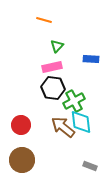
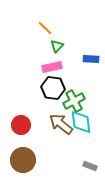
orange line: moved 1 px right, 8 px down; rotated 28 degrees clockwise
brown arrow: moved 2 px left, 3 px up
brown circle: moved 1 px right
